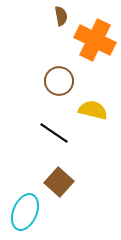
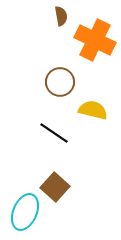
brown circle: moved 1 px right, 1 px down
brown square: moved 4 px left, 5 px down
